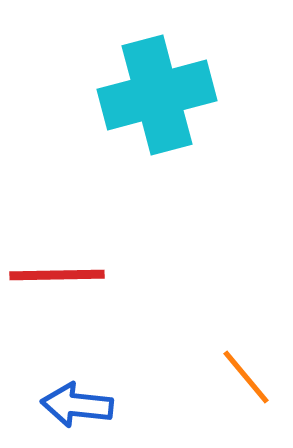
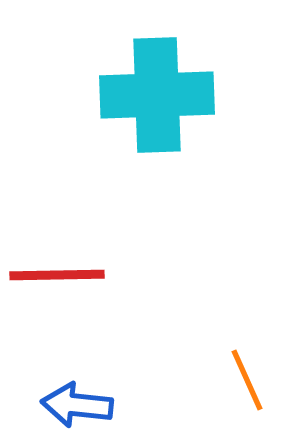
cyan cross: rotated 13 degrees clockwise
orange line: moved 1 px right, 3 px down; rotated 16 degrees clockwise
